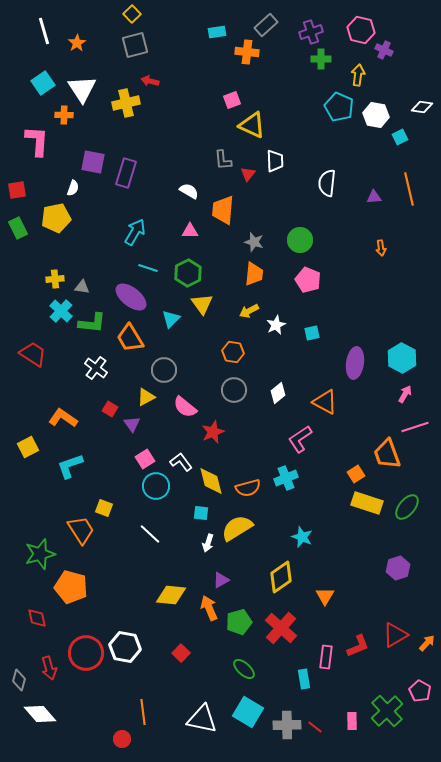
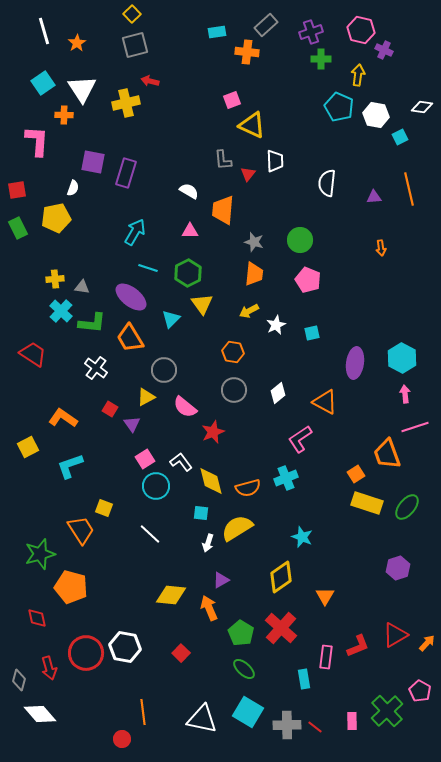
pink arrow at (405, 394): rotated 36 degrees counterclockwise
green pentagon at (239, 622): moved 2 px right, 11 px down; rotated 25 degrees counterclockwise
